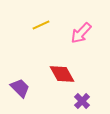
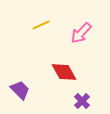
red diamond: moved 2 px right, 2 px up
purple trapezoid: moved 2 px down
